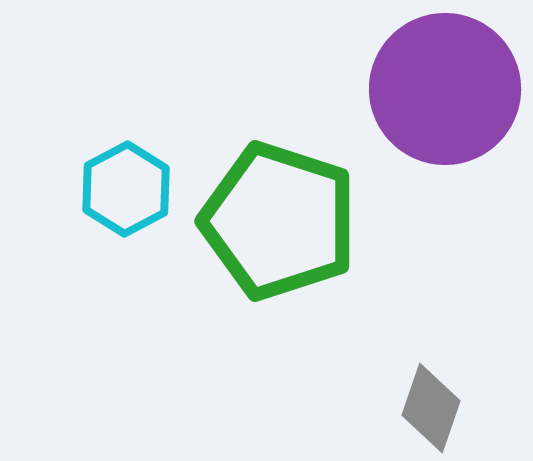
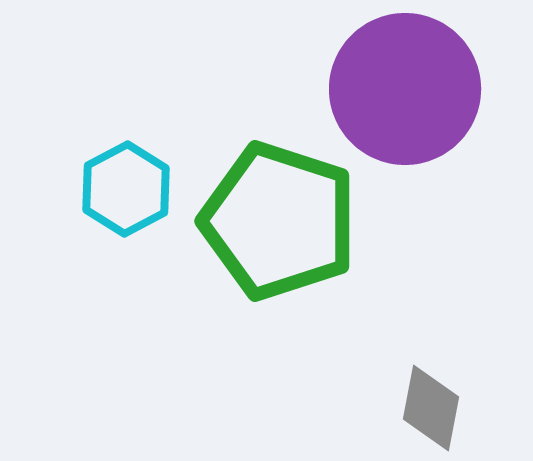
purple circle: moved 40 px left
gray diamond: rotated 8 degrees counterclockwise
